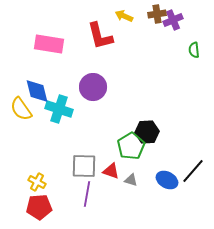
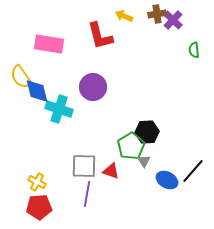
purple cross: rotated 24 degrees counterclockwise
yellow semicircle: moved 32 px up
gray triangle: moved 13 px right, 19 px up; rotated 40 degrees clockwise
